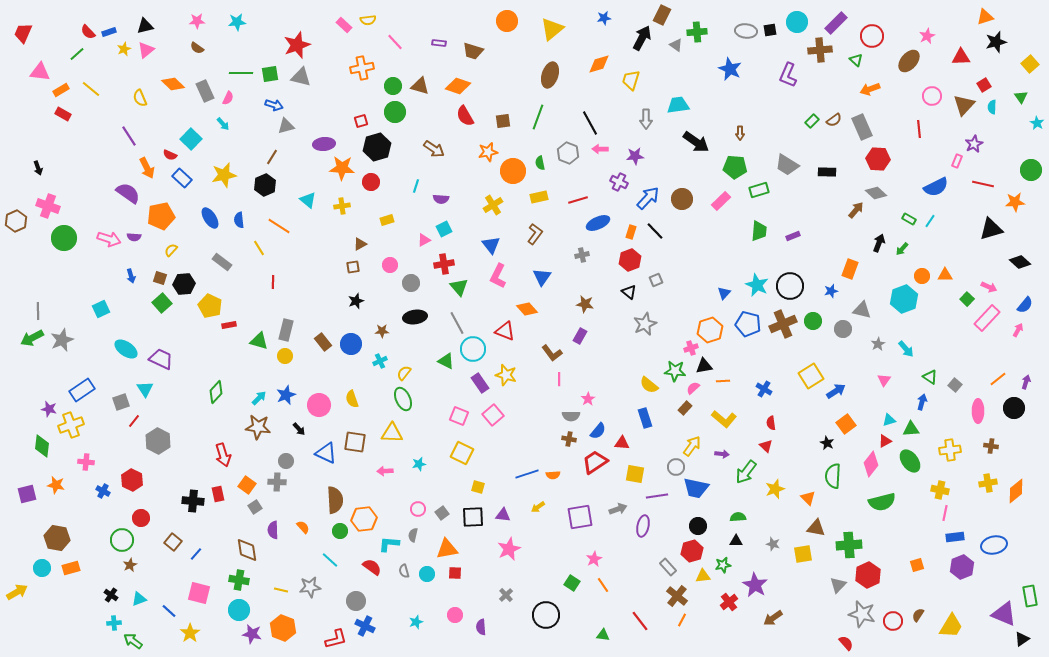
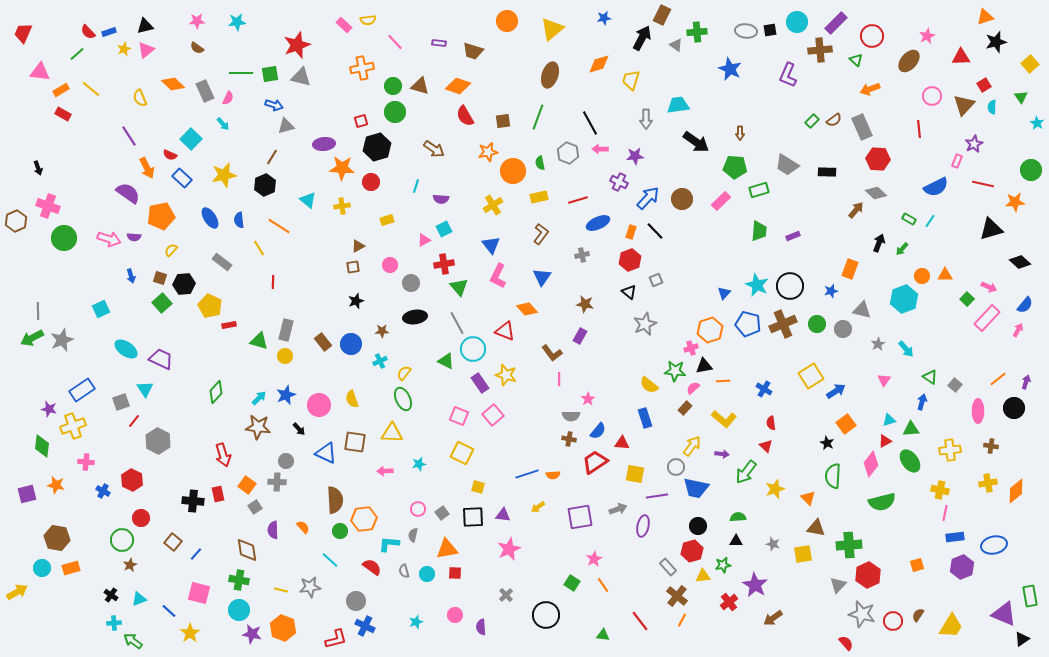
brown L-shape at (535, 234): moved 6 px right
brown triangle at (360, 244): moved 2 px left, 2 px down
green circle at (813, 321): moved 4 px right, 3 px down
yellow cross at (71, 425): moved 2 px right, 1 px down
